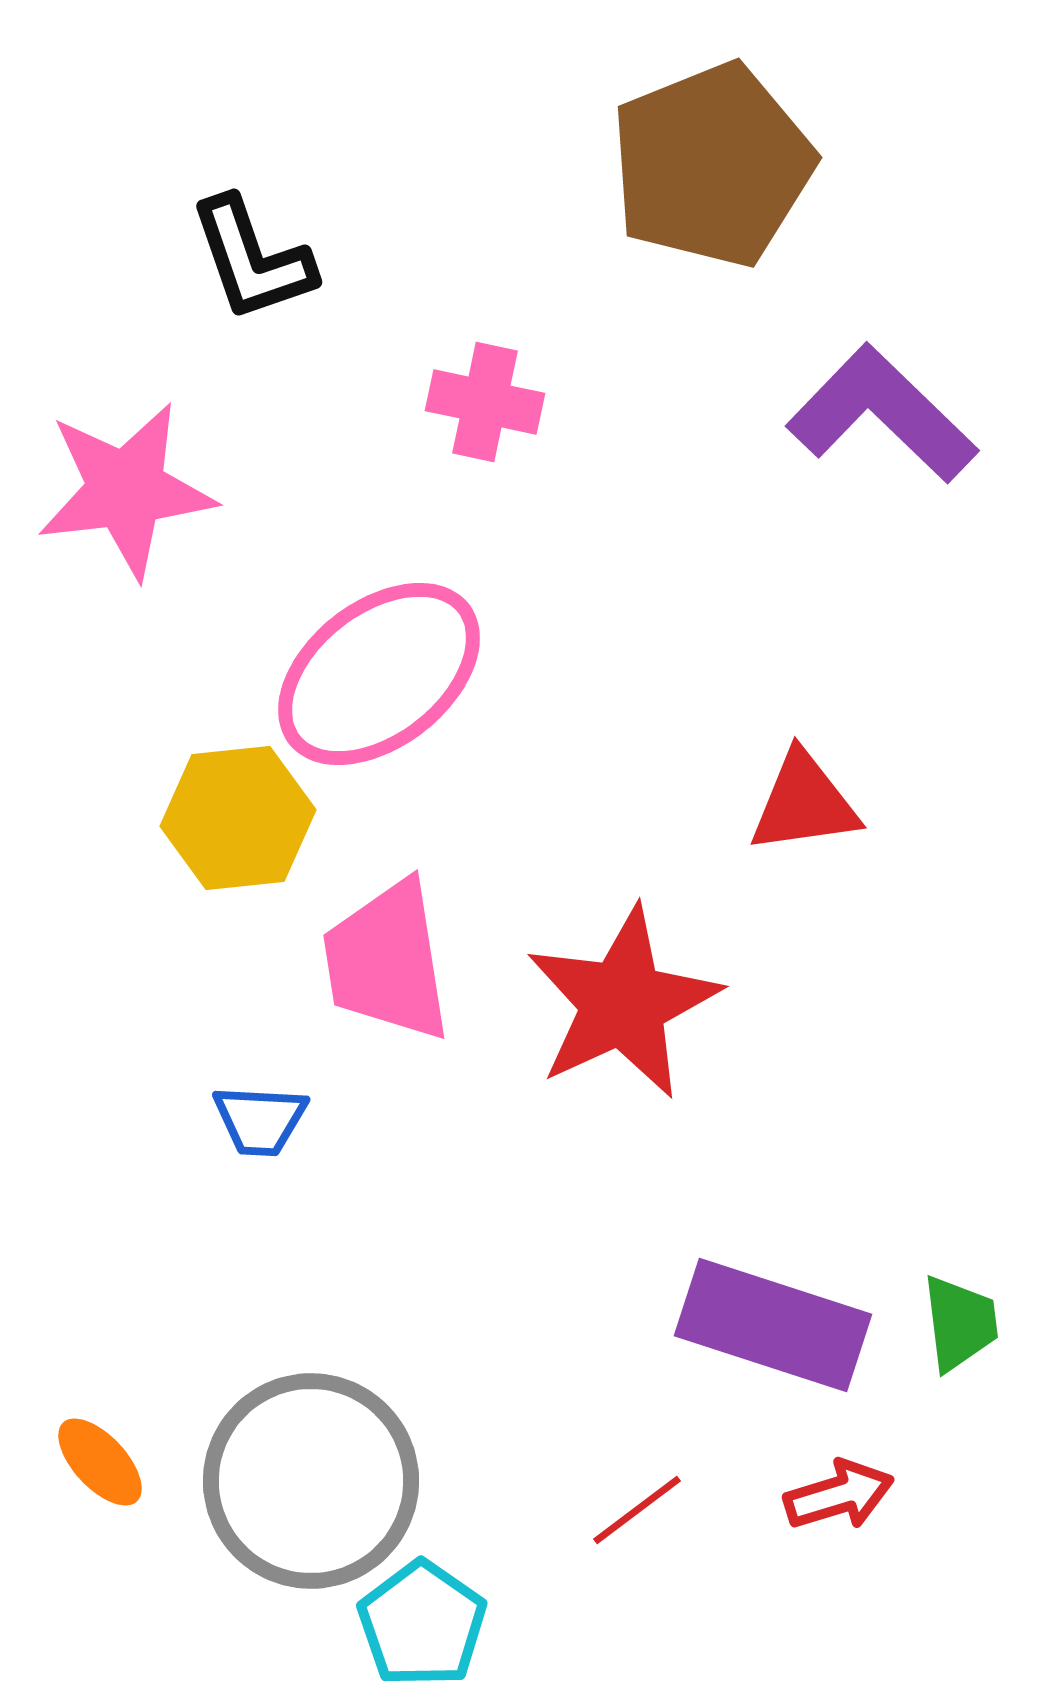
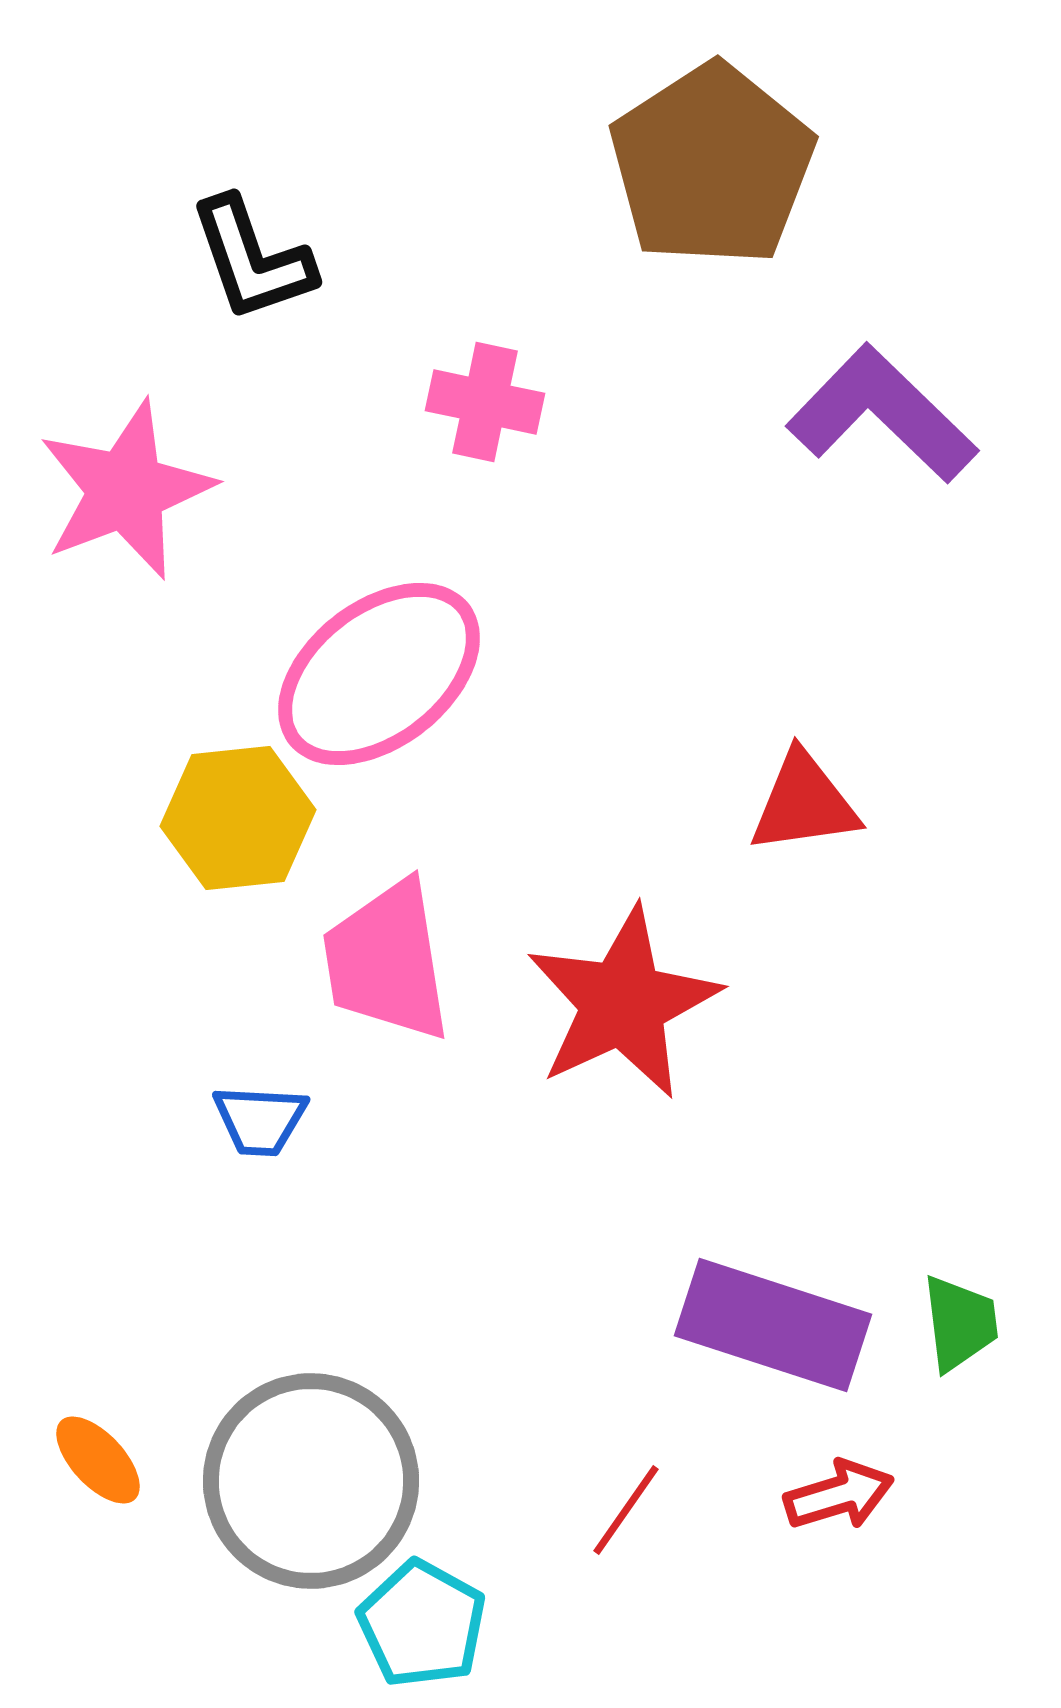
brown pentagon: rotated 11 degrees counterclockwise
pink star: rotated 14 degrees counterclockwise
orange ellipse: moved 2 px left, 2 px up
red line: moved 11 px left; rotated 18 degrees counterclockwise
cyan pentagon: rotated 6 degrees counterclockwise
